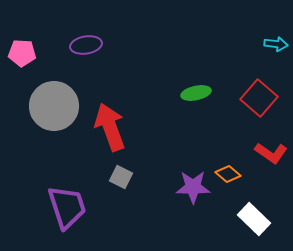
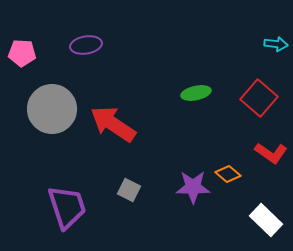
gray circle: moved 2 px left, 3 px down
red arrow: moved 3 px right, 3 px up; rotated 36 degrees counterclockwise
gray square: moved 8 px right, 13 px down
white rectangle: moved 12 px right, 1 px down
